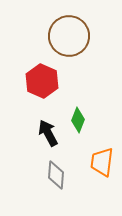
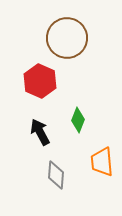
brown circle: moved 2 px left, 2 px down
red hexagon: moved 2 px left
black arrow: moved 8 px left, 1 px up
orange trapezoid: rotated 12 degrees counterclockwise
